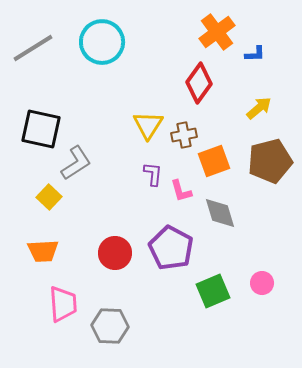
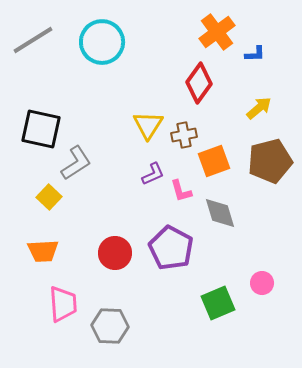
gray line: moved 8 px up
purple L-shape: rotated 60 degrees clockwise
green square: moved 5 px right, 12 px down
